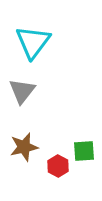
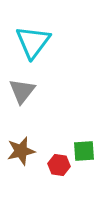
brown star: moved 3 px left, 4 px down
red hexagon: moved 1 px right, 1 px up; rotated 20 degrees counterclockwise
